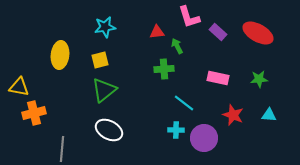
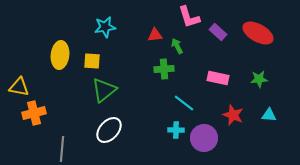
red triangle: moved 2 px left, 3 px down
yellow square: moved 8 px left, 1 px down; rotated 18 degrees clockwise
white ellipse: rotated 76 degrees counterclockwise
